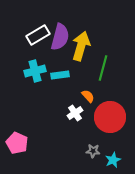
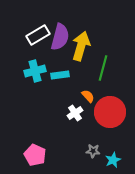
red circle: moved 5 px up
pink pentagon: moved 18 px right, 12 px down
